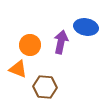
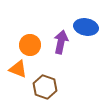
brown hexagon: rotated 15 degrees clockwise
